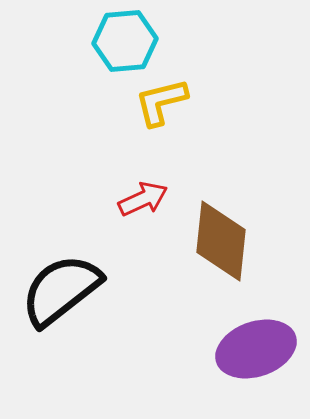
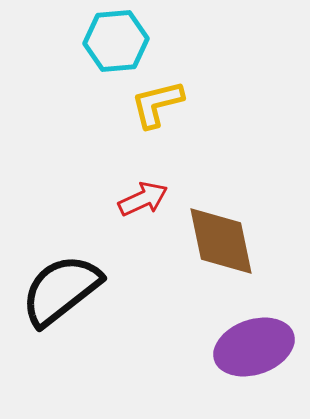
cyan hexagon: moved 9 px left
yellow L-shape: moved 4 px left, 2 px down
brown diamond: rotated 18 degrees counterclockwise
purple ellipse: moved 2 px left, 2 px up
